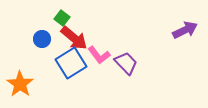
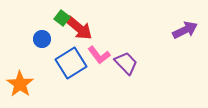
red arrow: moved 5 px right, 10 px up
